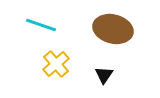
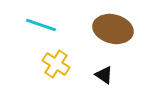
yellow cross: rotated 16 degrees counterclockwise
black triangle: rotated 30 degrees counterclockwise
